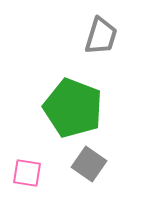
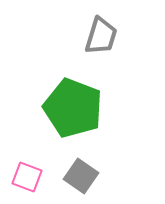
gray square: moved 8 px left, 12 px down
pink square: moved 4 px down; rotated 12 degrees clockwise
